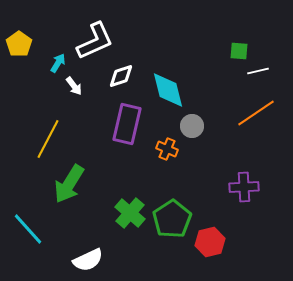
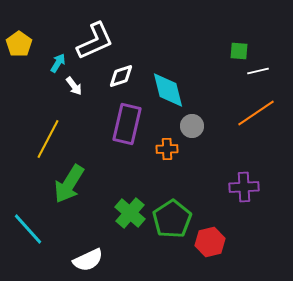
orange cross: rotated 25 degrees counterclockwise
